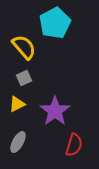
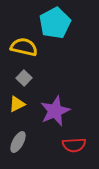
yellow semicircle: rotated 36 degrees counterclockwise
gray square: rotated 21 degrees counterclockwise
purple star: rotated 12 degrees clockwise
red semicircle: rotated 70 degrees clockwise
